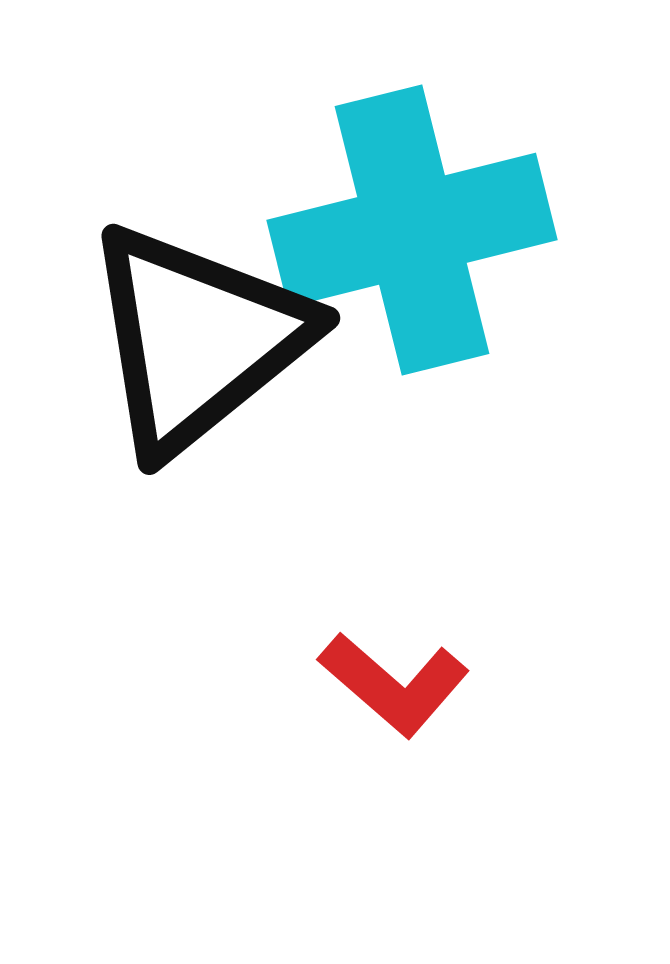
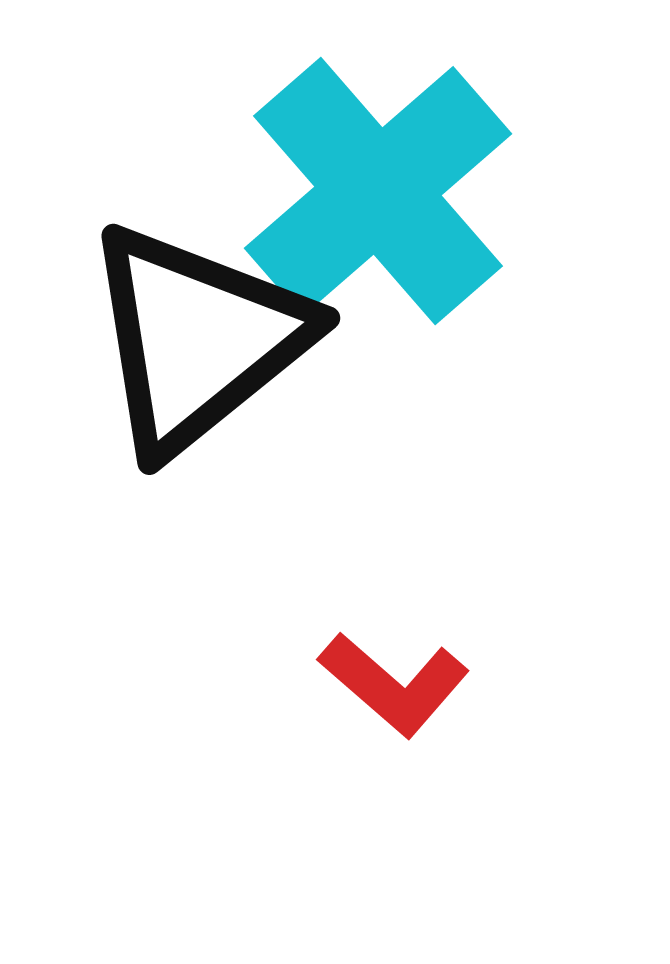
cyan cross: moved 34 px left, 39 px up; rotated 27 degrees counterclockwise
